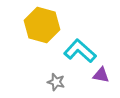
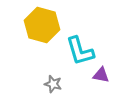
cyan L-shape: rotated 148 degrees counterclockwise
gray star: moved 3 px left, 2 px down
